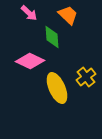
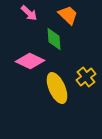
green diamond: moved 2 px right, 2 px down
